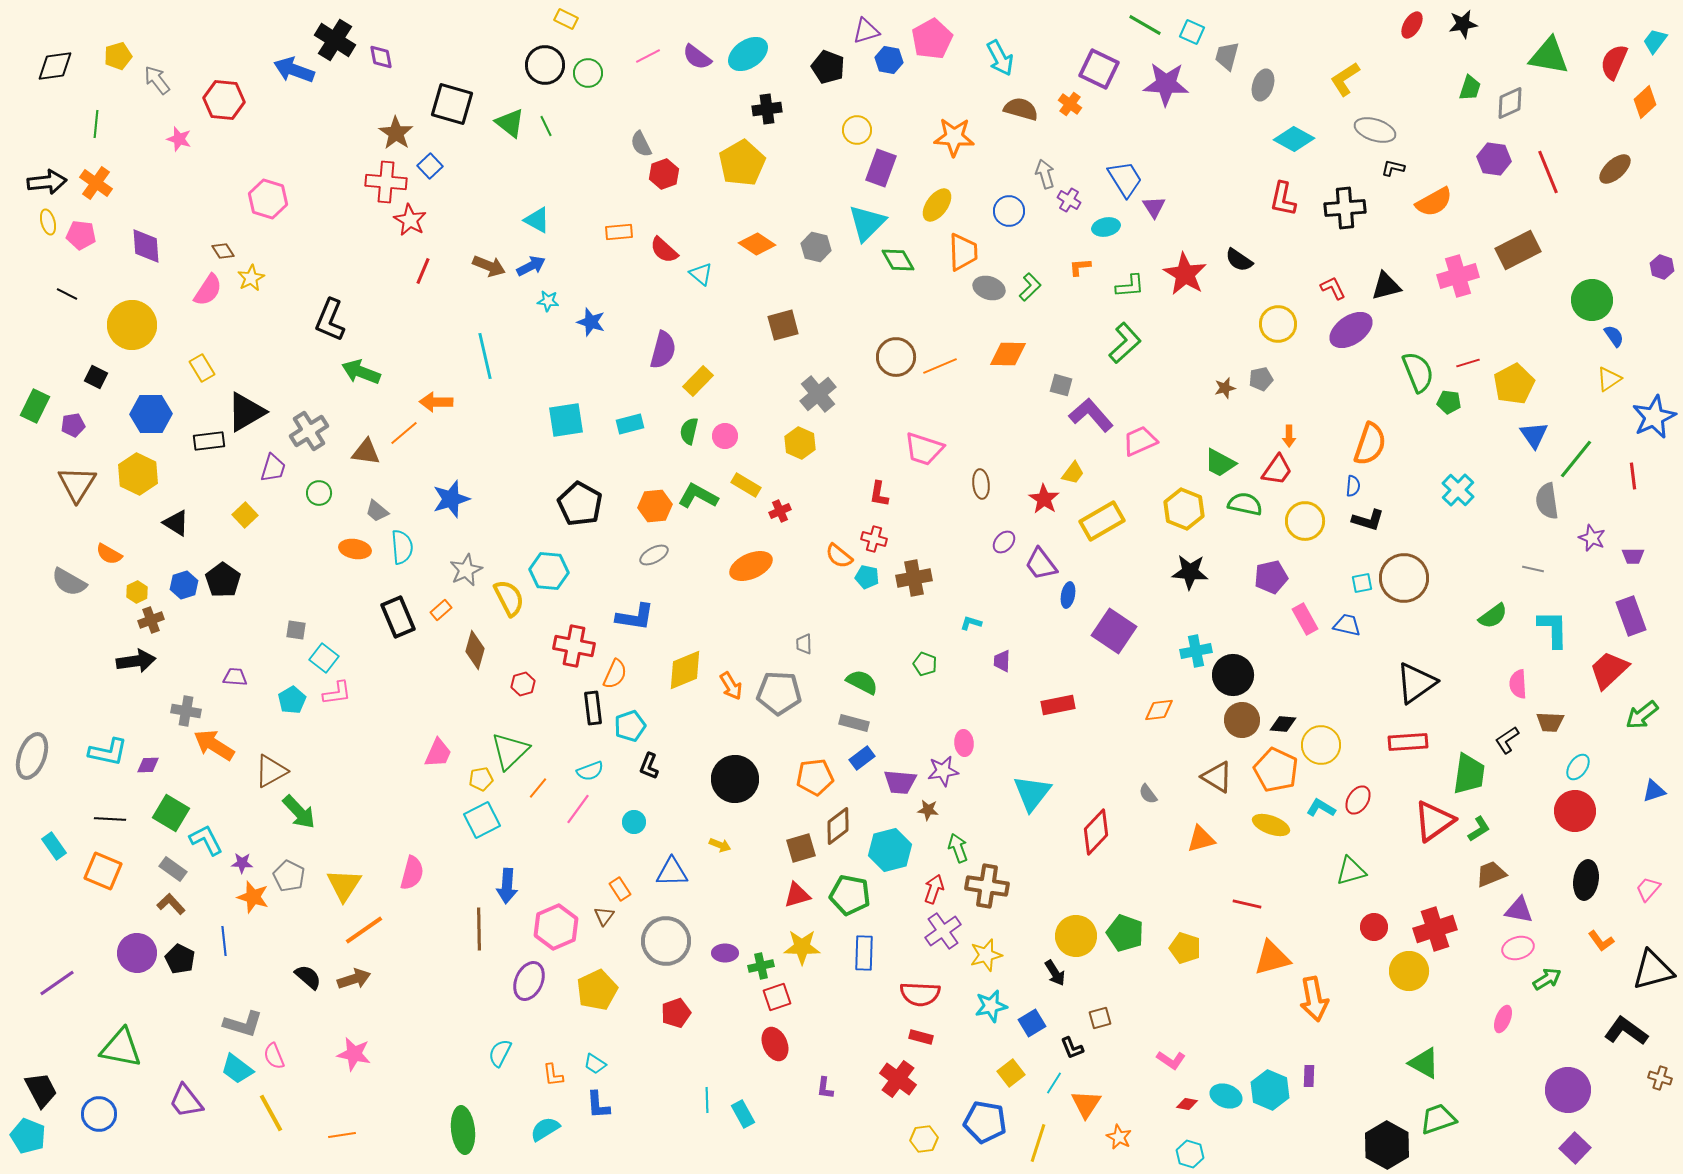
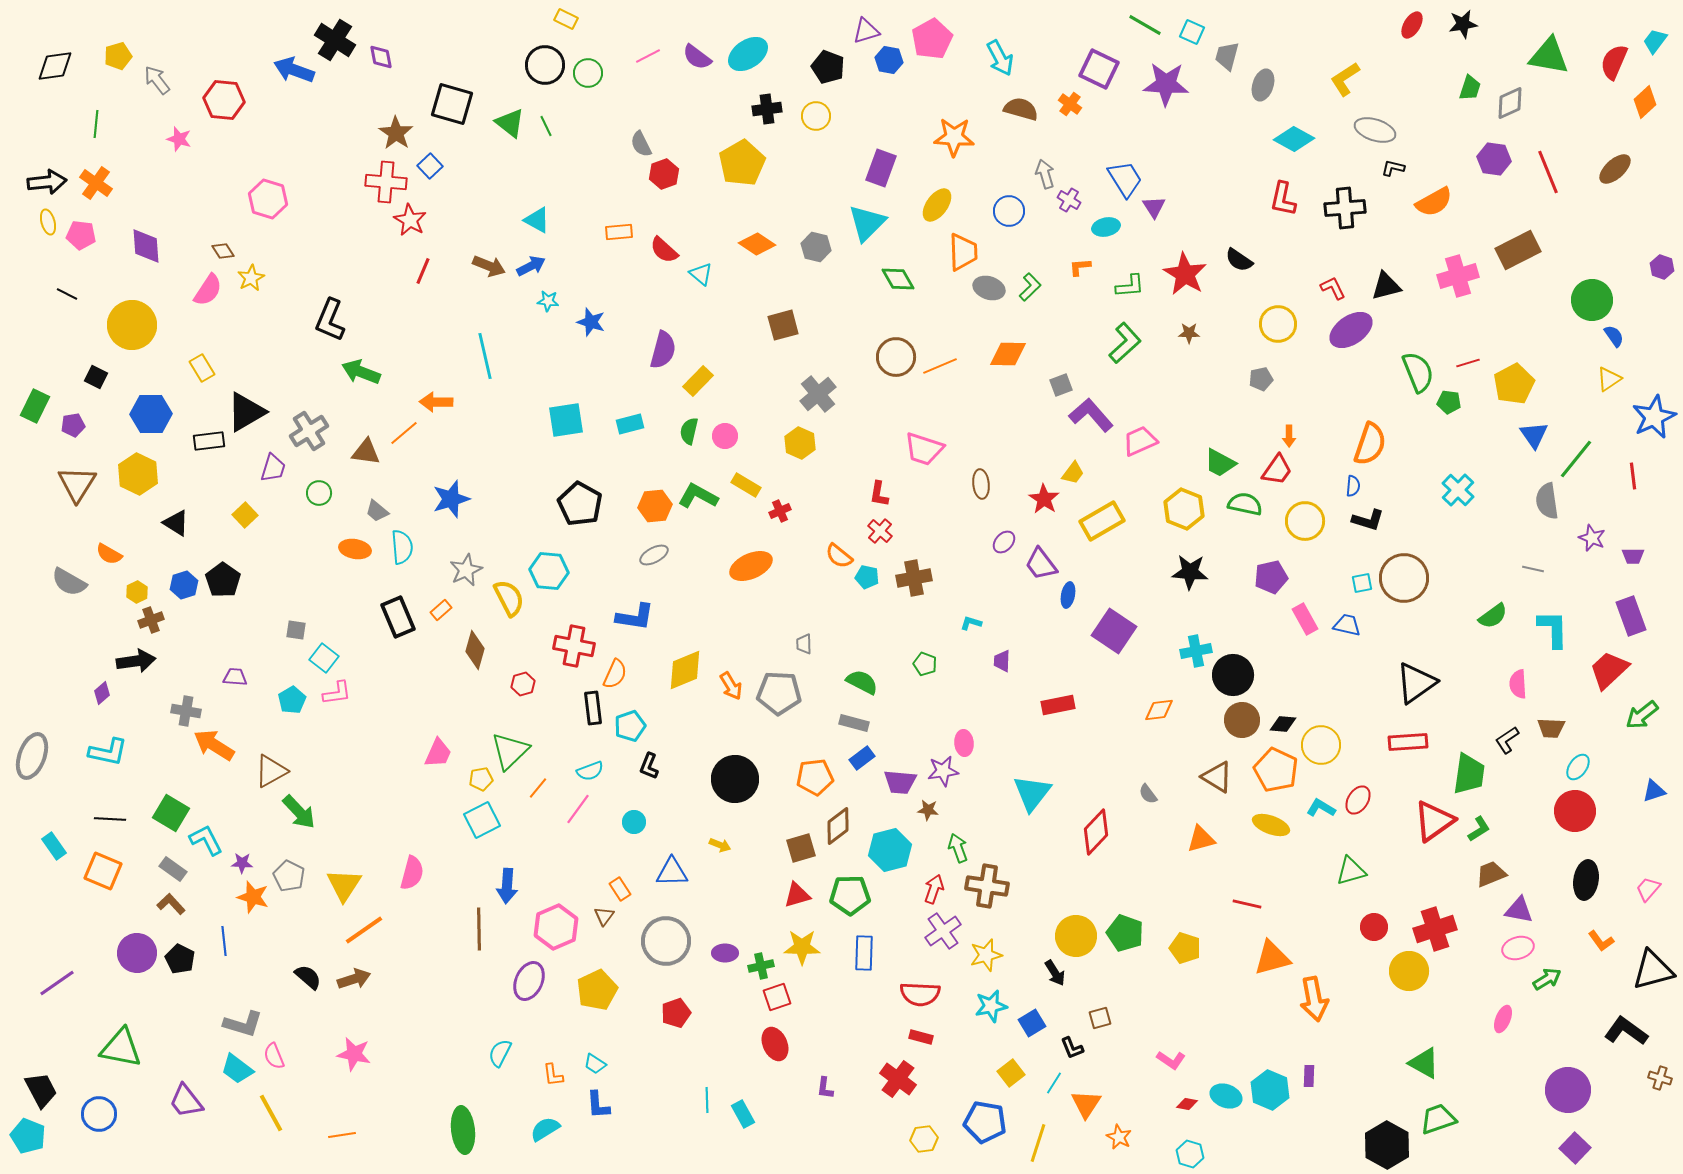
yellow circle at (857, 130): moved 41 px left, 14 px up
green diamond at (898, 260): moved 19 px down
gray square at (1061, 385): rotated 35 degrees counterclockwise
brown star at (1225, 388): moved 36 px left, 55 px up; rotated 15 degrees clockwise
red cross at (874, 539): moved 6 px right, 8 px up; rotated 25 degrees clockwise
brown trapezoid at (1550, 722): moved 1 px right, 6 px down
purple diamond at (148, 765): moved 46 px left, 72 px up; rotated 40 degrees counterclockwise
green pentagon at (850, 895): rotated 12 degrees counterclockwise
